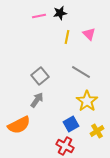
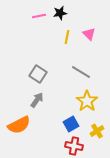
gray square: moved 2 px left, 2 px up; rotated 18 degrees counterclockwise
red cross: moved 9 px right; rotated 18 degrees counterclockwise
